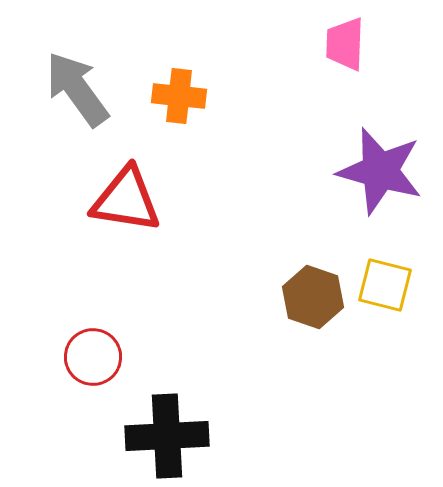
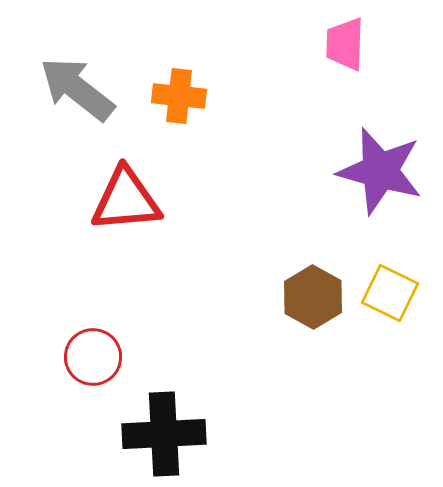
gray arrow: rotated 16 degrees counterclockwise
red triangle: rotated 14 degrees counterclockwise
yellow square: moved 5 px right, 8 px down; rotated 12 degrees clockwise
brown hexagon: rotated 10 degrees clockwise
black cross: moved 3 px left, 2 px up
